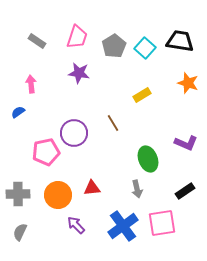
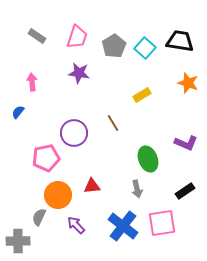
gray rectangle: moved 5 px up
pink arrow: moved 1 px right, 2 px up
blue semicircle: rotated 16 degrees counterclockwise
pink pentagon: moved 6 px down
red triangle: moved 2 px up
gray cross: moved 47 px down
blue cross: rotated 16 degrees counterclockwise
gray semicircle: moved 19 px right, 15 px up
